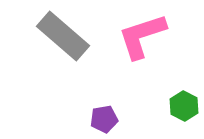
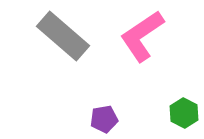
pink L-shape: rotated 16 degrees counterclockwise
green hexagon: moved 7 px down
